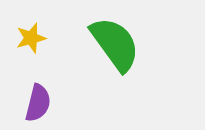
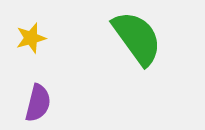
green semicircle: moved 22 px right, 6 px up
